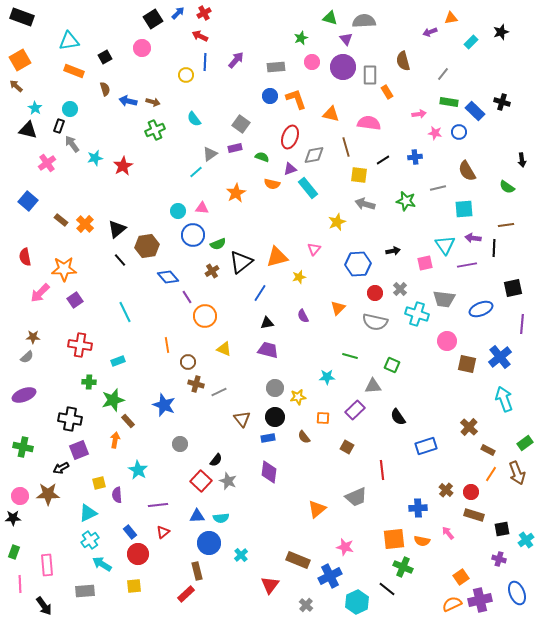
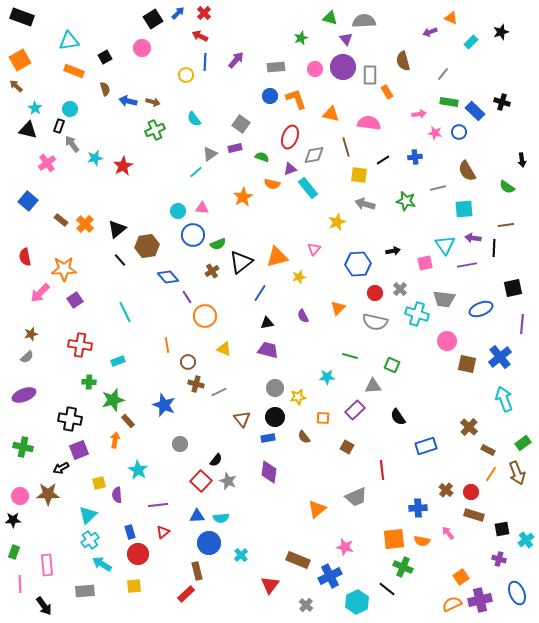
red cross at (204, 13): rotated 16 degrees counterclockwise
orange triangle at (451, 18): rotated 32 degrees clockwise
pink circle at (312, 62): moved 3 px right, 7 px down
orange star at (236, 193): moved 7 px right, 4 px down
brown star at (33, 337): moved 2 px left, 3 px up; rotated 16 degrees counterclockwise
green rectangle at (525, 443): moved 2 px left
cyan triangle at (88, 513): moved 2 px down; rotated 18 degrees counterclockwise
black star at (13, 518): moved 2 px down
blue rectangle at (130, 532): rotated 24 degrees clockwise
